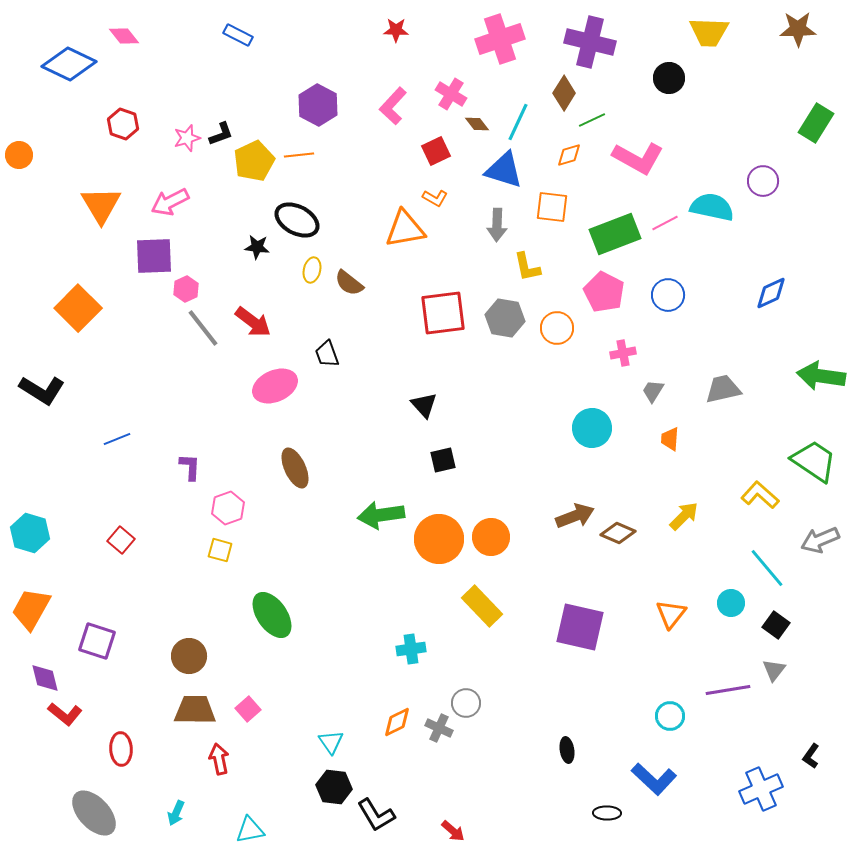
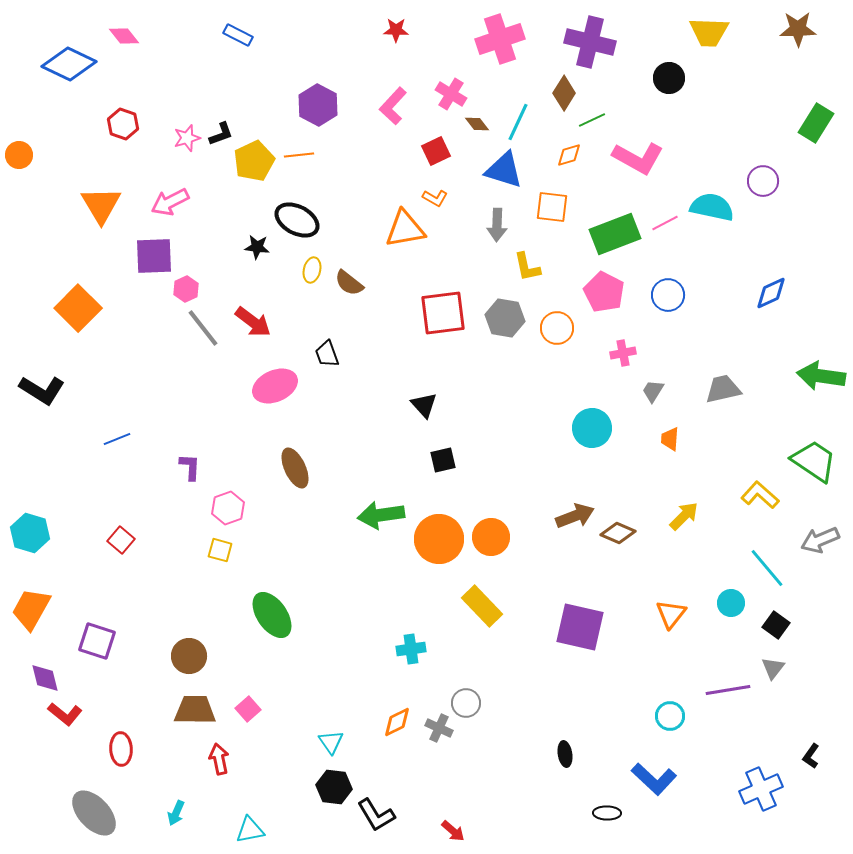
gray triangle at (774, 670): moved 1 px left, 2 px up
black ellipse at (567, 750): moved 2 px left, 4 px down
